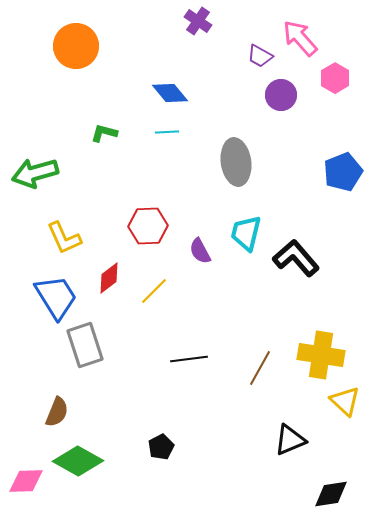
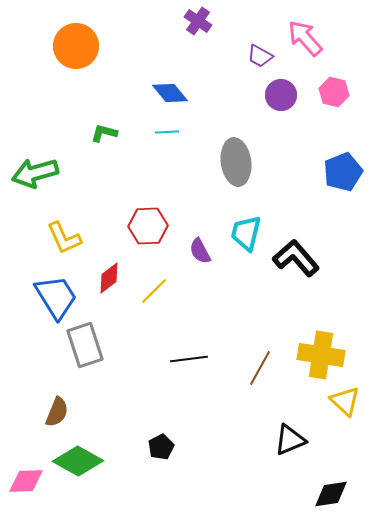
pink arrow: moved 5 px right
pink hexagon: moved 1 px left, 14 px down; rotated 16 degrees counterclockwise
